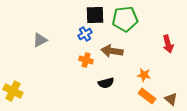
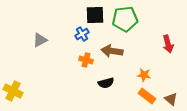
blue cross: moved 3 px left
